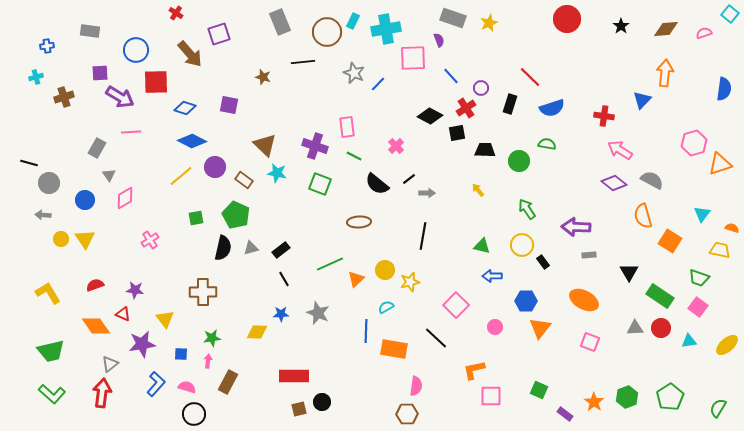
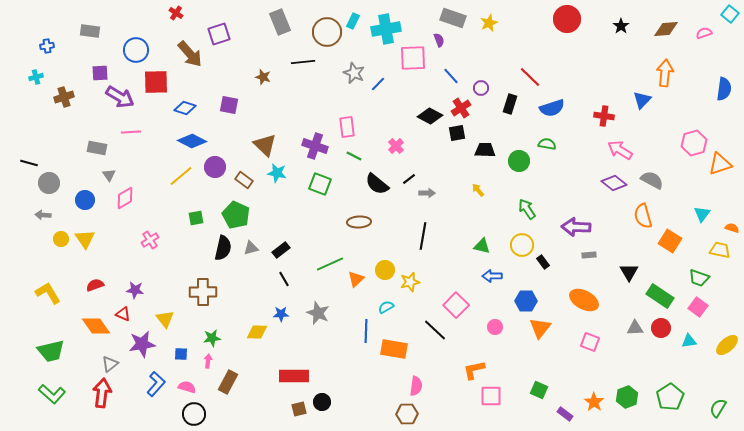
red cross at (466, 108): moved 5 px left
gray rectangle at (97, 148): rotated 72 degrees clockwise
black line at (436, 338): moved 1 px left, 8 px up
